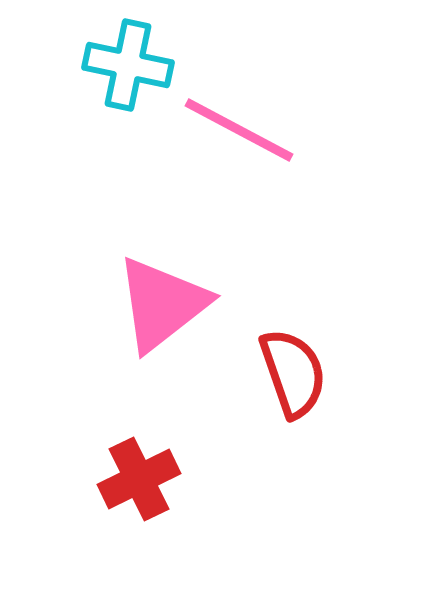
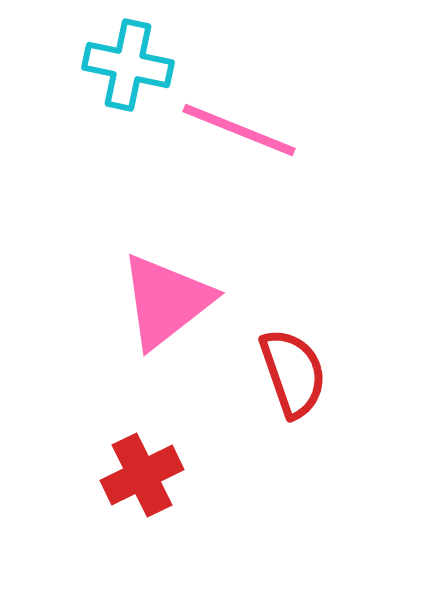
pink line: rotated 6 degrees counterclockwise
pink triangle: moved 4 px right, 3 px up
red cross: moved 3 px right, 4 px up
